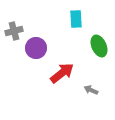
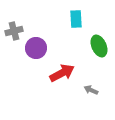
red arrow: rotated 10 degrees clockwise
